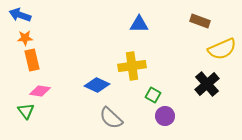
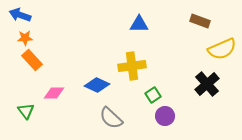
orange rectangle: rotated 30 degrees counterclockwise
pink diamond: moved 14 px right, 2 px down; rotated 10 degrees counterclockwise
green square: rotated 28 degrees clockwise
